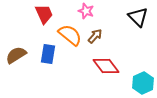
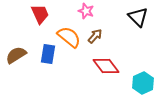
red trapezoid: moved 4 px left
orange semicircle: moved 1 px left, 2 px down
